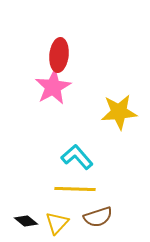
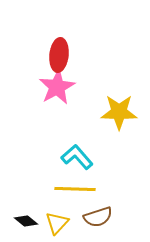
pink star: moved 4 px right
yellow star: rotated 6 degrees clockwise
